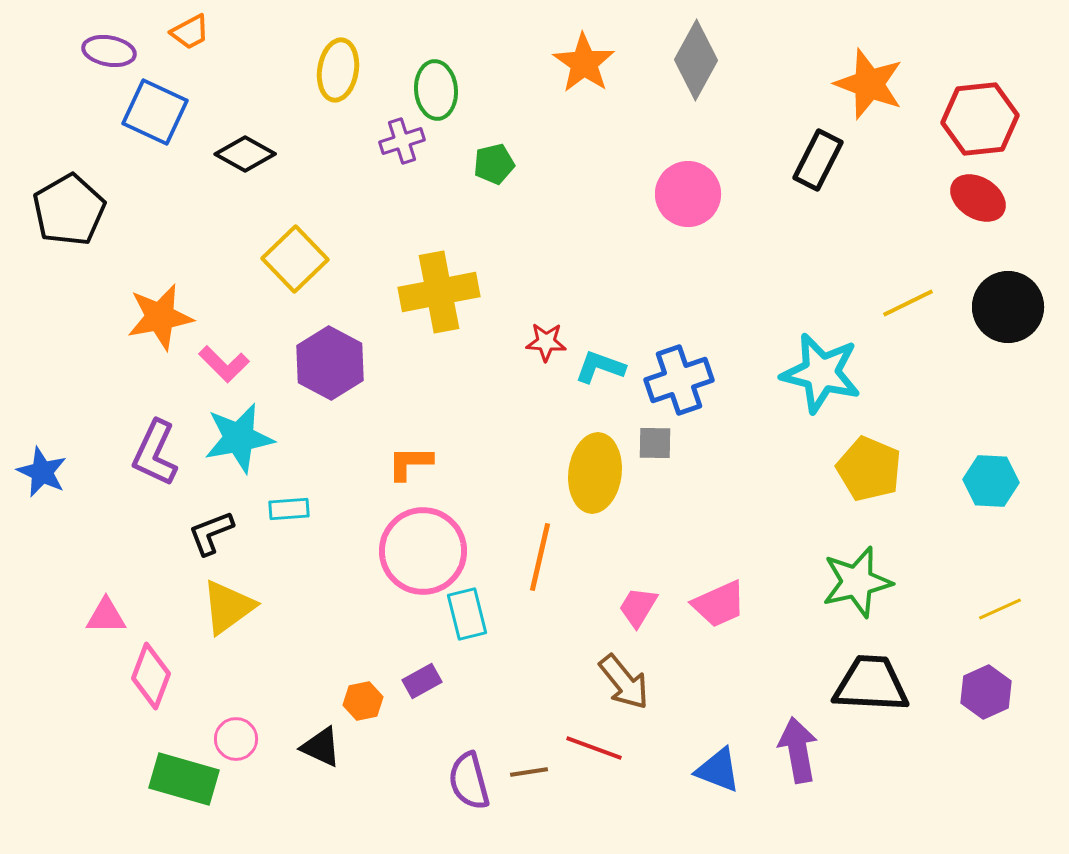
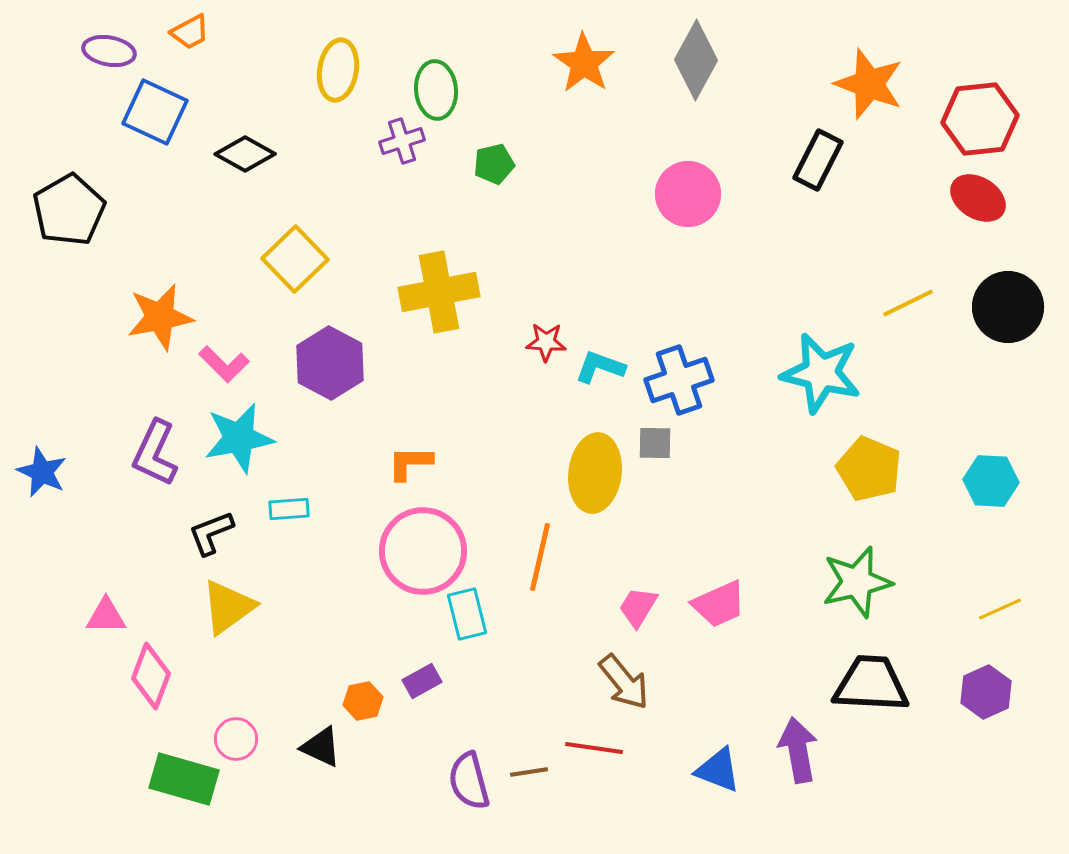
red line at (594, 748): rotated 12 degrees counterclockwise
